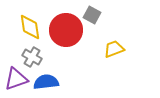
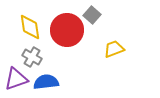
gray square: rotated 12 degrees clockwise
red circle: moved 1 px right
